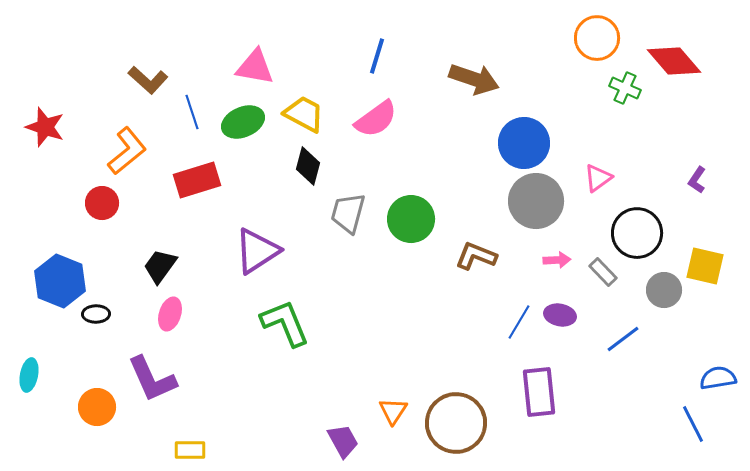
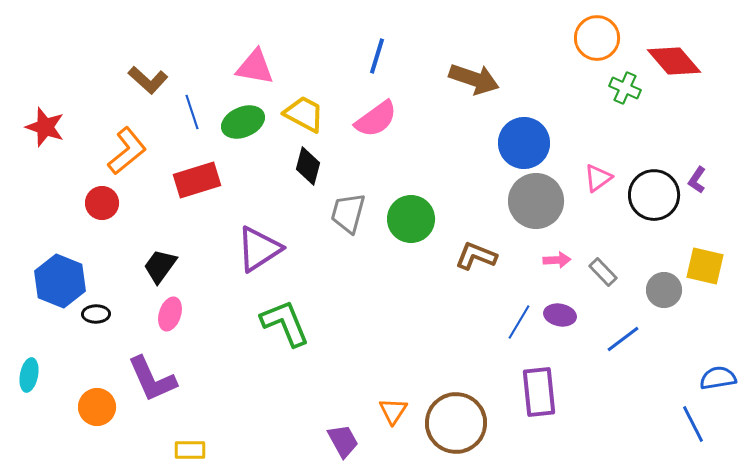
black circle at (637, 233): moved 17 px right, 38 px up
purple triangle at (257, 251): moved 2 px right, 2 px up
